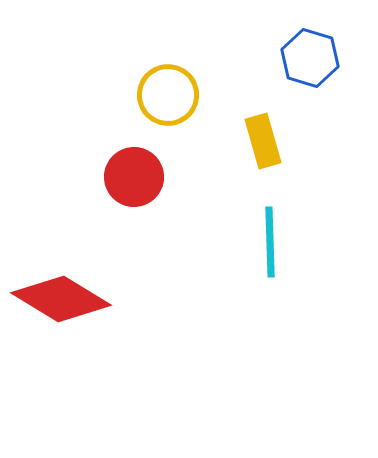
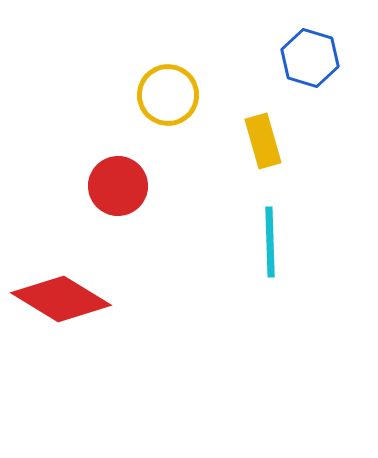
red circle: moved 16 px left, 9 px down
